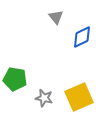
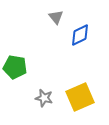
blue diamond: moved 2 px left, 2 px up
green pentagon: moved 12 px up
yellow square: moved 1 px right
